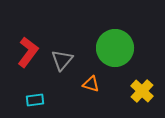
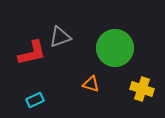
red L-shape: moved 4 px right, 1 px down; rotated 40 degrees clockwise
gray triangle: moved 2 px left, 23 px up; rotated 30 degrees clockwise
yellow cross: moved 2 px up; rotated 25 degrees counterclockwise
cyan rectangle: rotated 18 degrees counterclockwise
